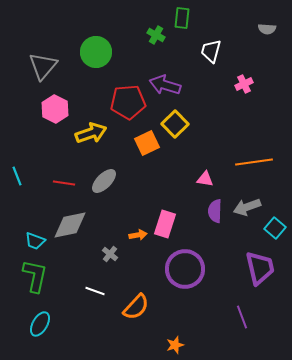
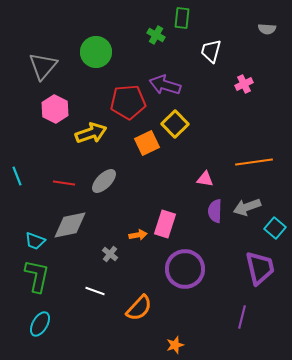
green L-shape: moved 2 px right
orange semicircle: moved 3 px right, 1 px down
purple line: rotated 35 degrees clockwise
